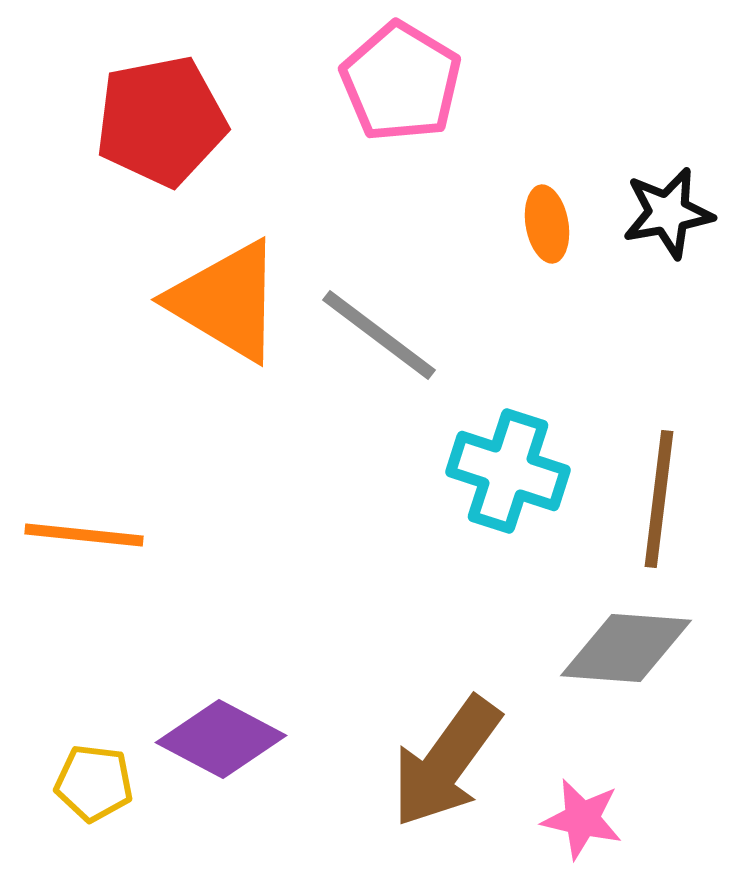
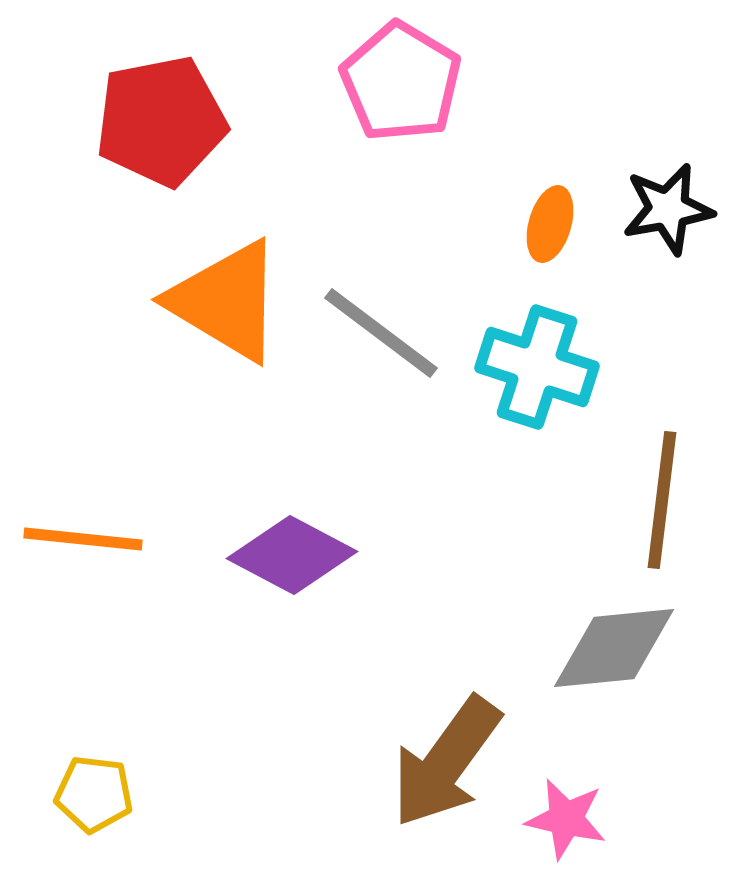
black star: moved 4 px up
orange ellipse: moved 3 px right; rotated 26 degrees clockwise
gray line: moved 2 px right, 2 px up
cyan cross: moved 29 px right, 104 px up
brown line: moved 3 px right, 1 px down
orange line: moved 1 px left, 4 px down
gray diamond: moved 12 px left; rotated 10 degrees counterclockwise
purple diamond: moved 71 px right, 184 px up
yellow pentagon: moved 11 px down
pink star: moved 16 px left
